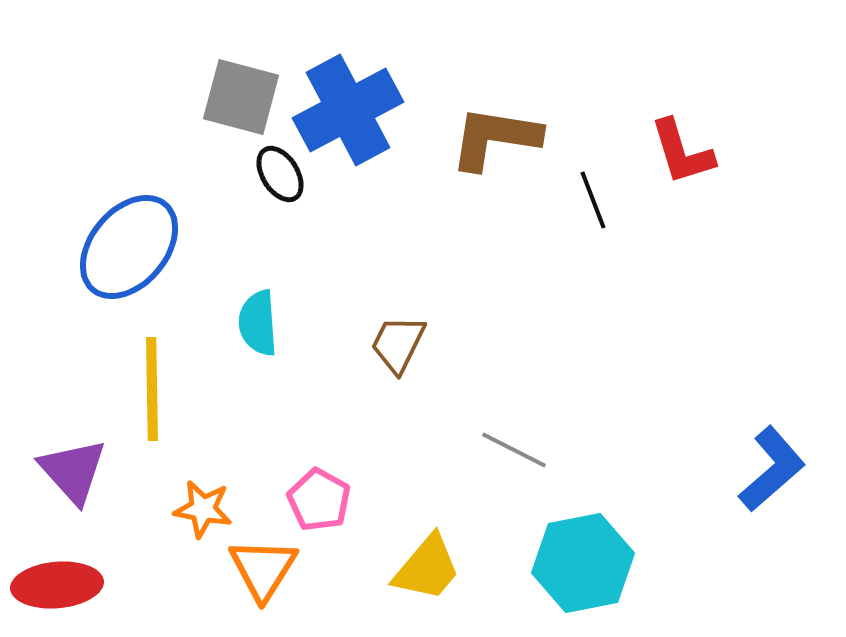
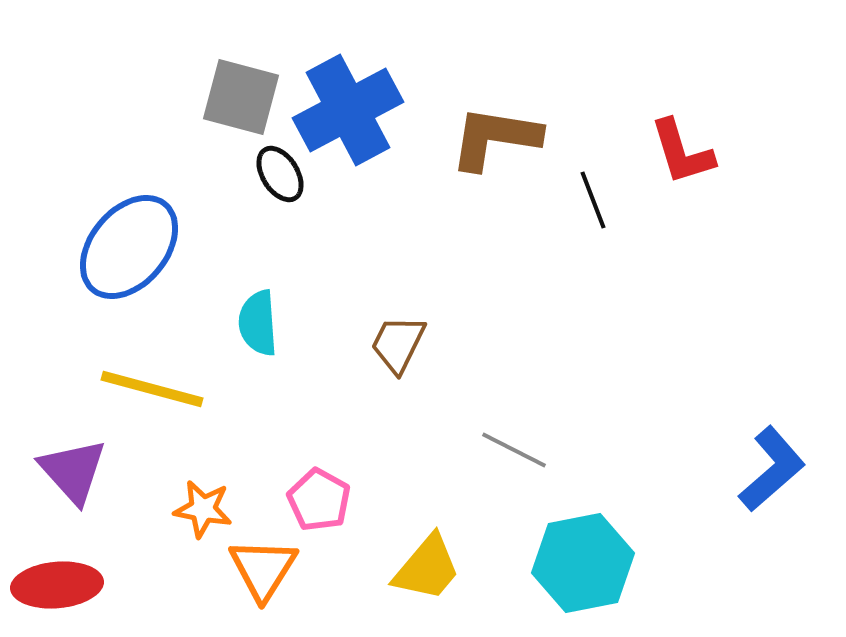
yellow line: rotated 74 degrees counterclockwise
